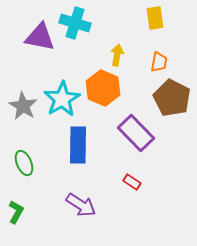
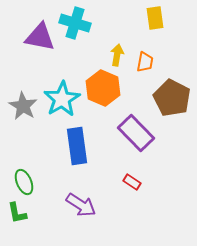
orange trapezoid: moved 14 px left
blue rectangle: moved 1 px left, 1 px down; rotated 9 degrees counterclockwise
green ellipse: moved 19 px down
green L-shape: moved 1 px right, 1 px down; rotated 140 degrees clockwise
